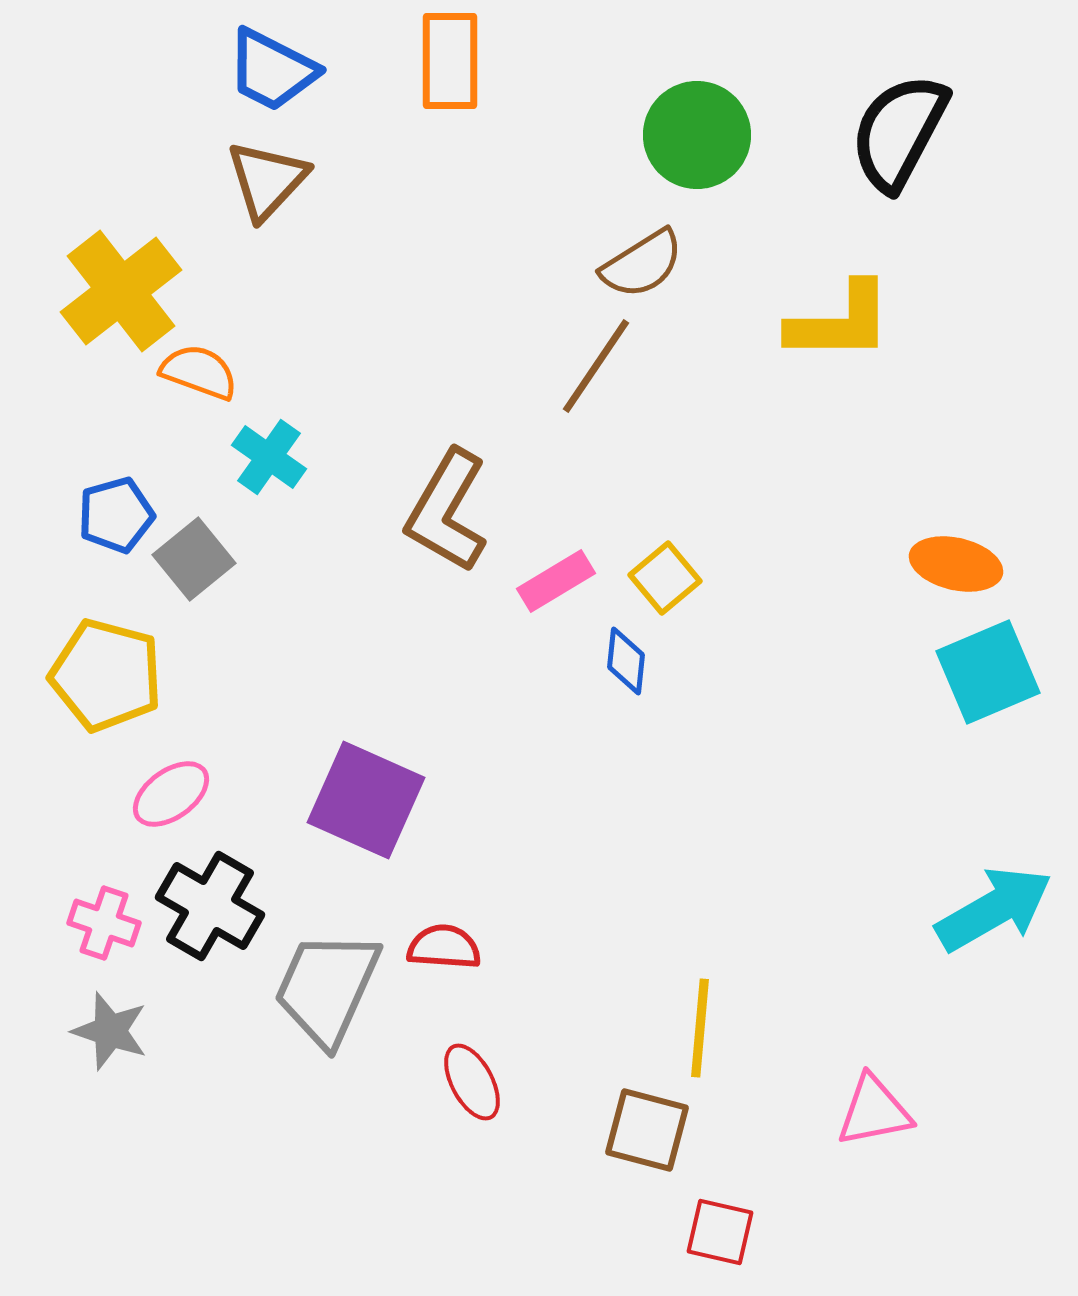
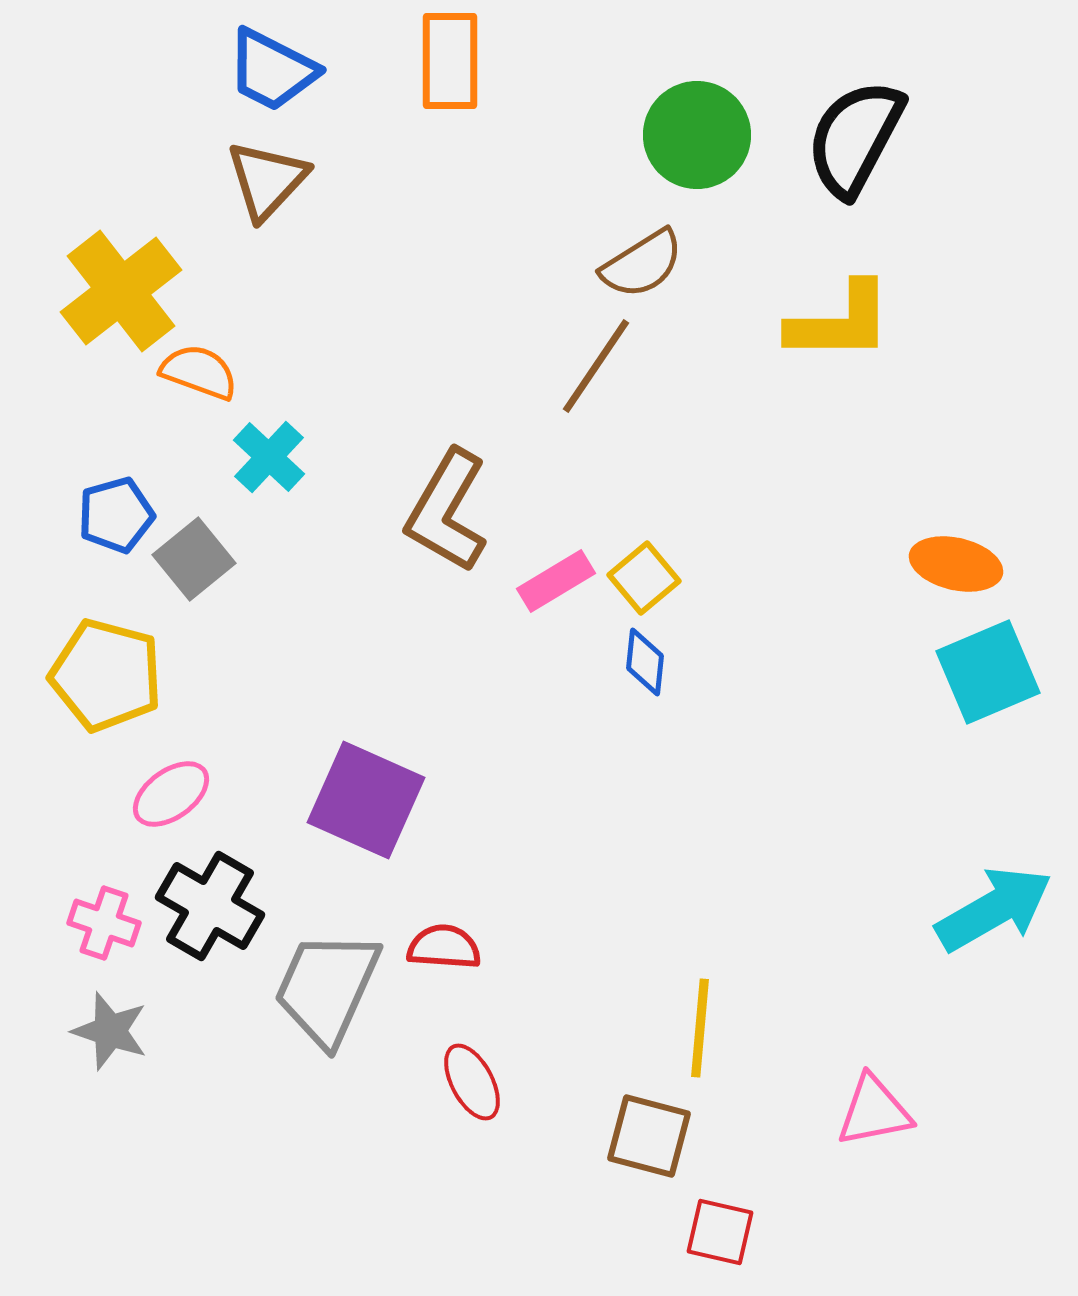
black semicircle: moved 44 px left, 6 px down
cyan cross: rotated 8 degrees clockwise
yellow square: moved 21 px left
blue diamond: moved 19 px right, 1 px down
brown square: moved 2 px right, 6 px down
